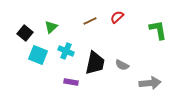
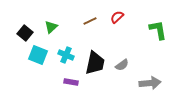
cyan cross: moved 4 px down
gray semicircle: rotated 64 degrees counterclockwise
